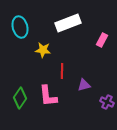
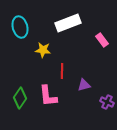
pink rectangle: rotated 64 degrees counterclockwise
